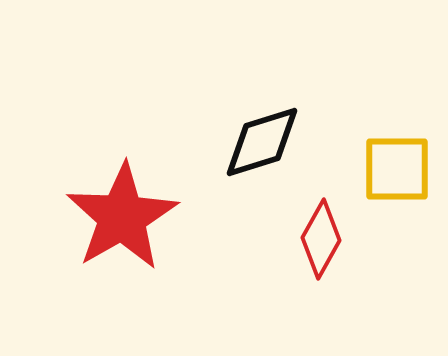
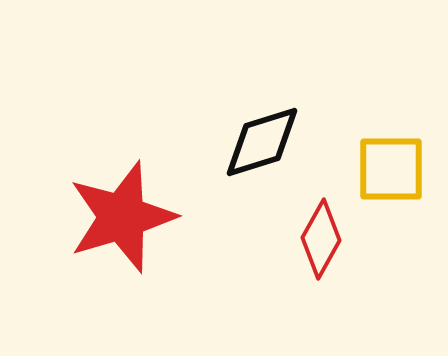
yellow square: moved 6 px left
red star: rotated 13 degrees clockwise
